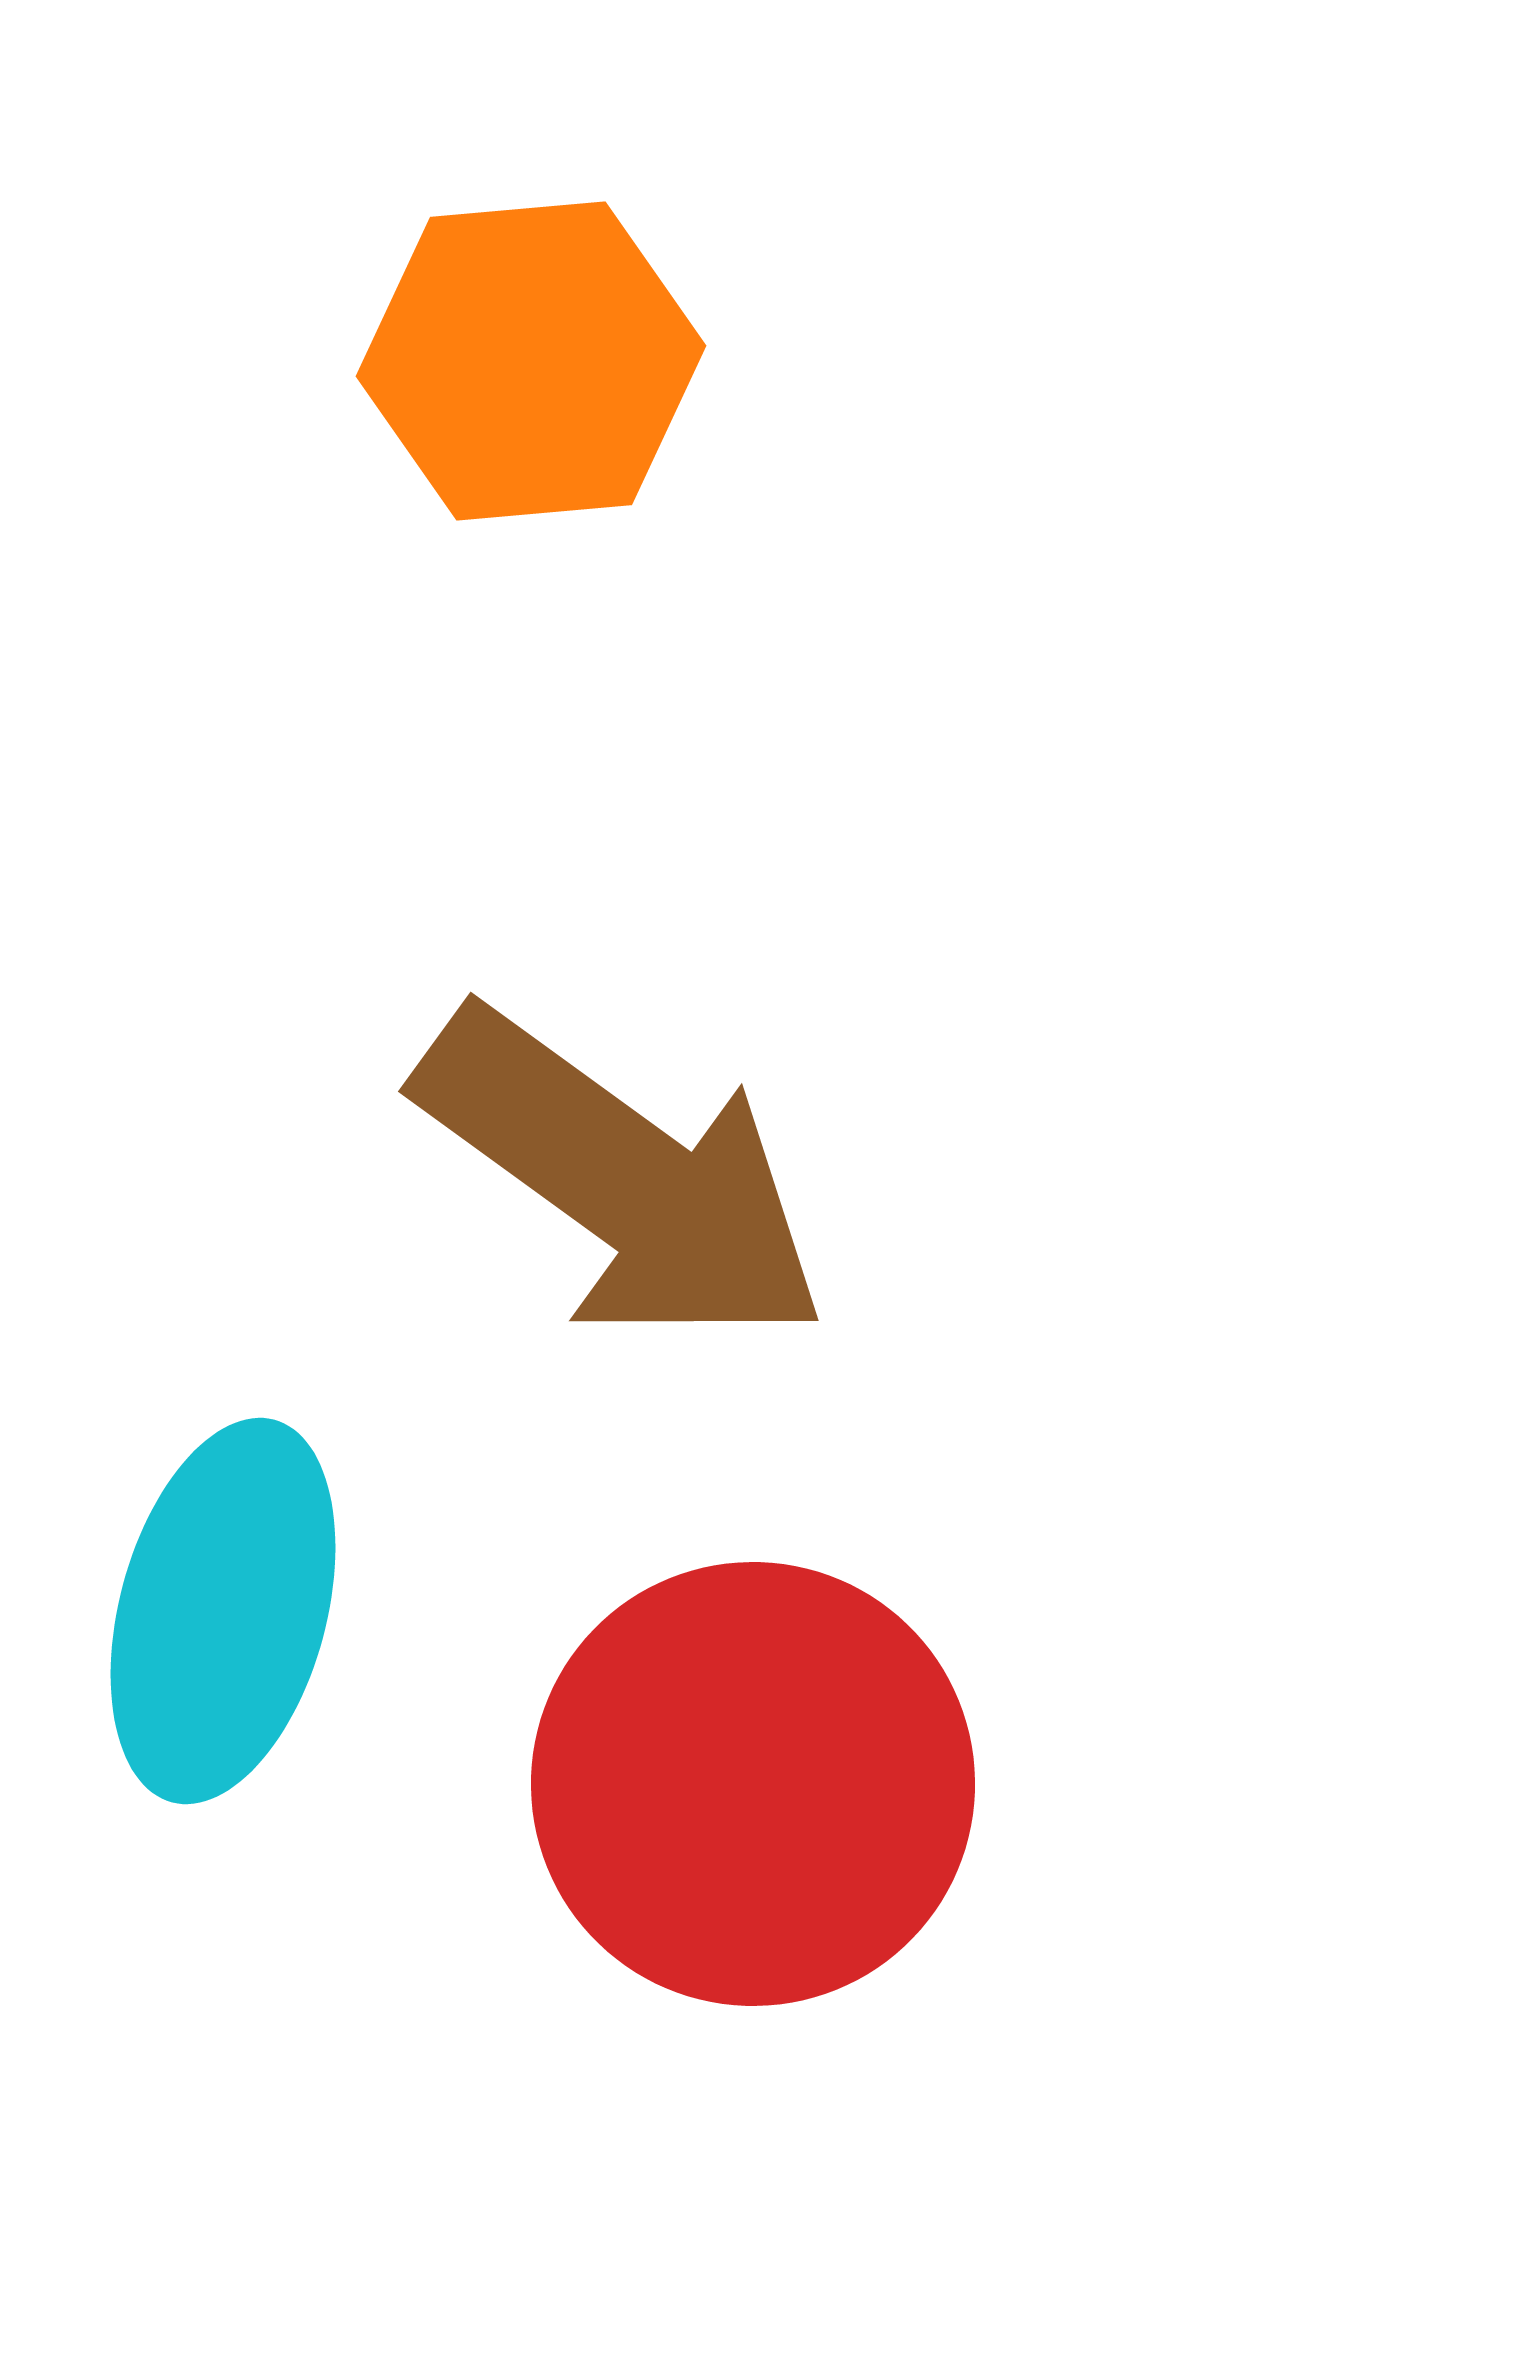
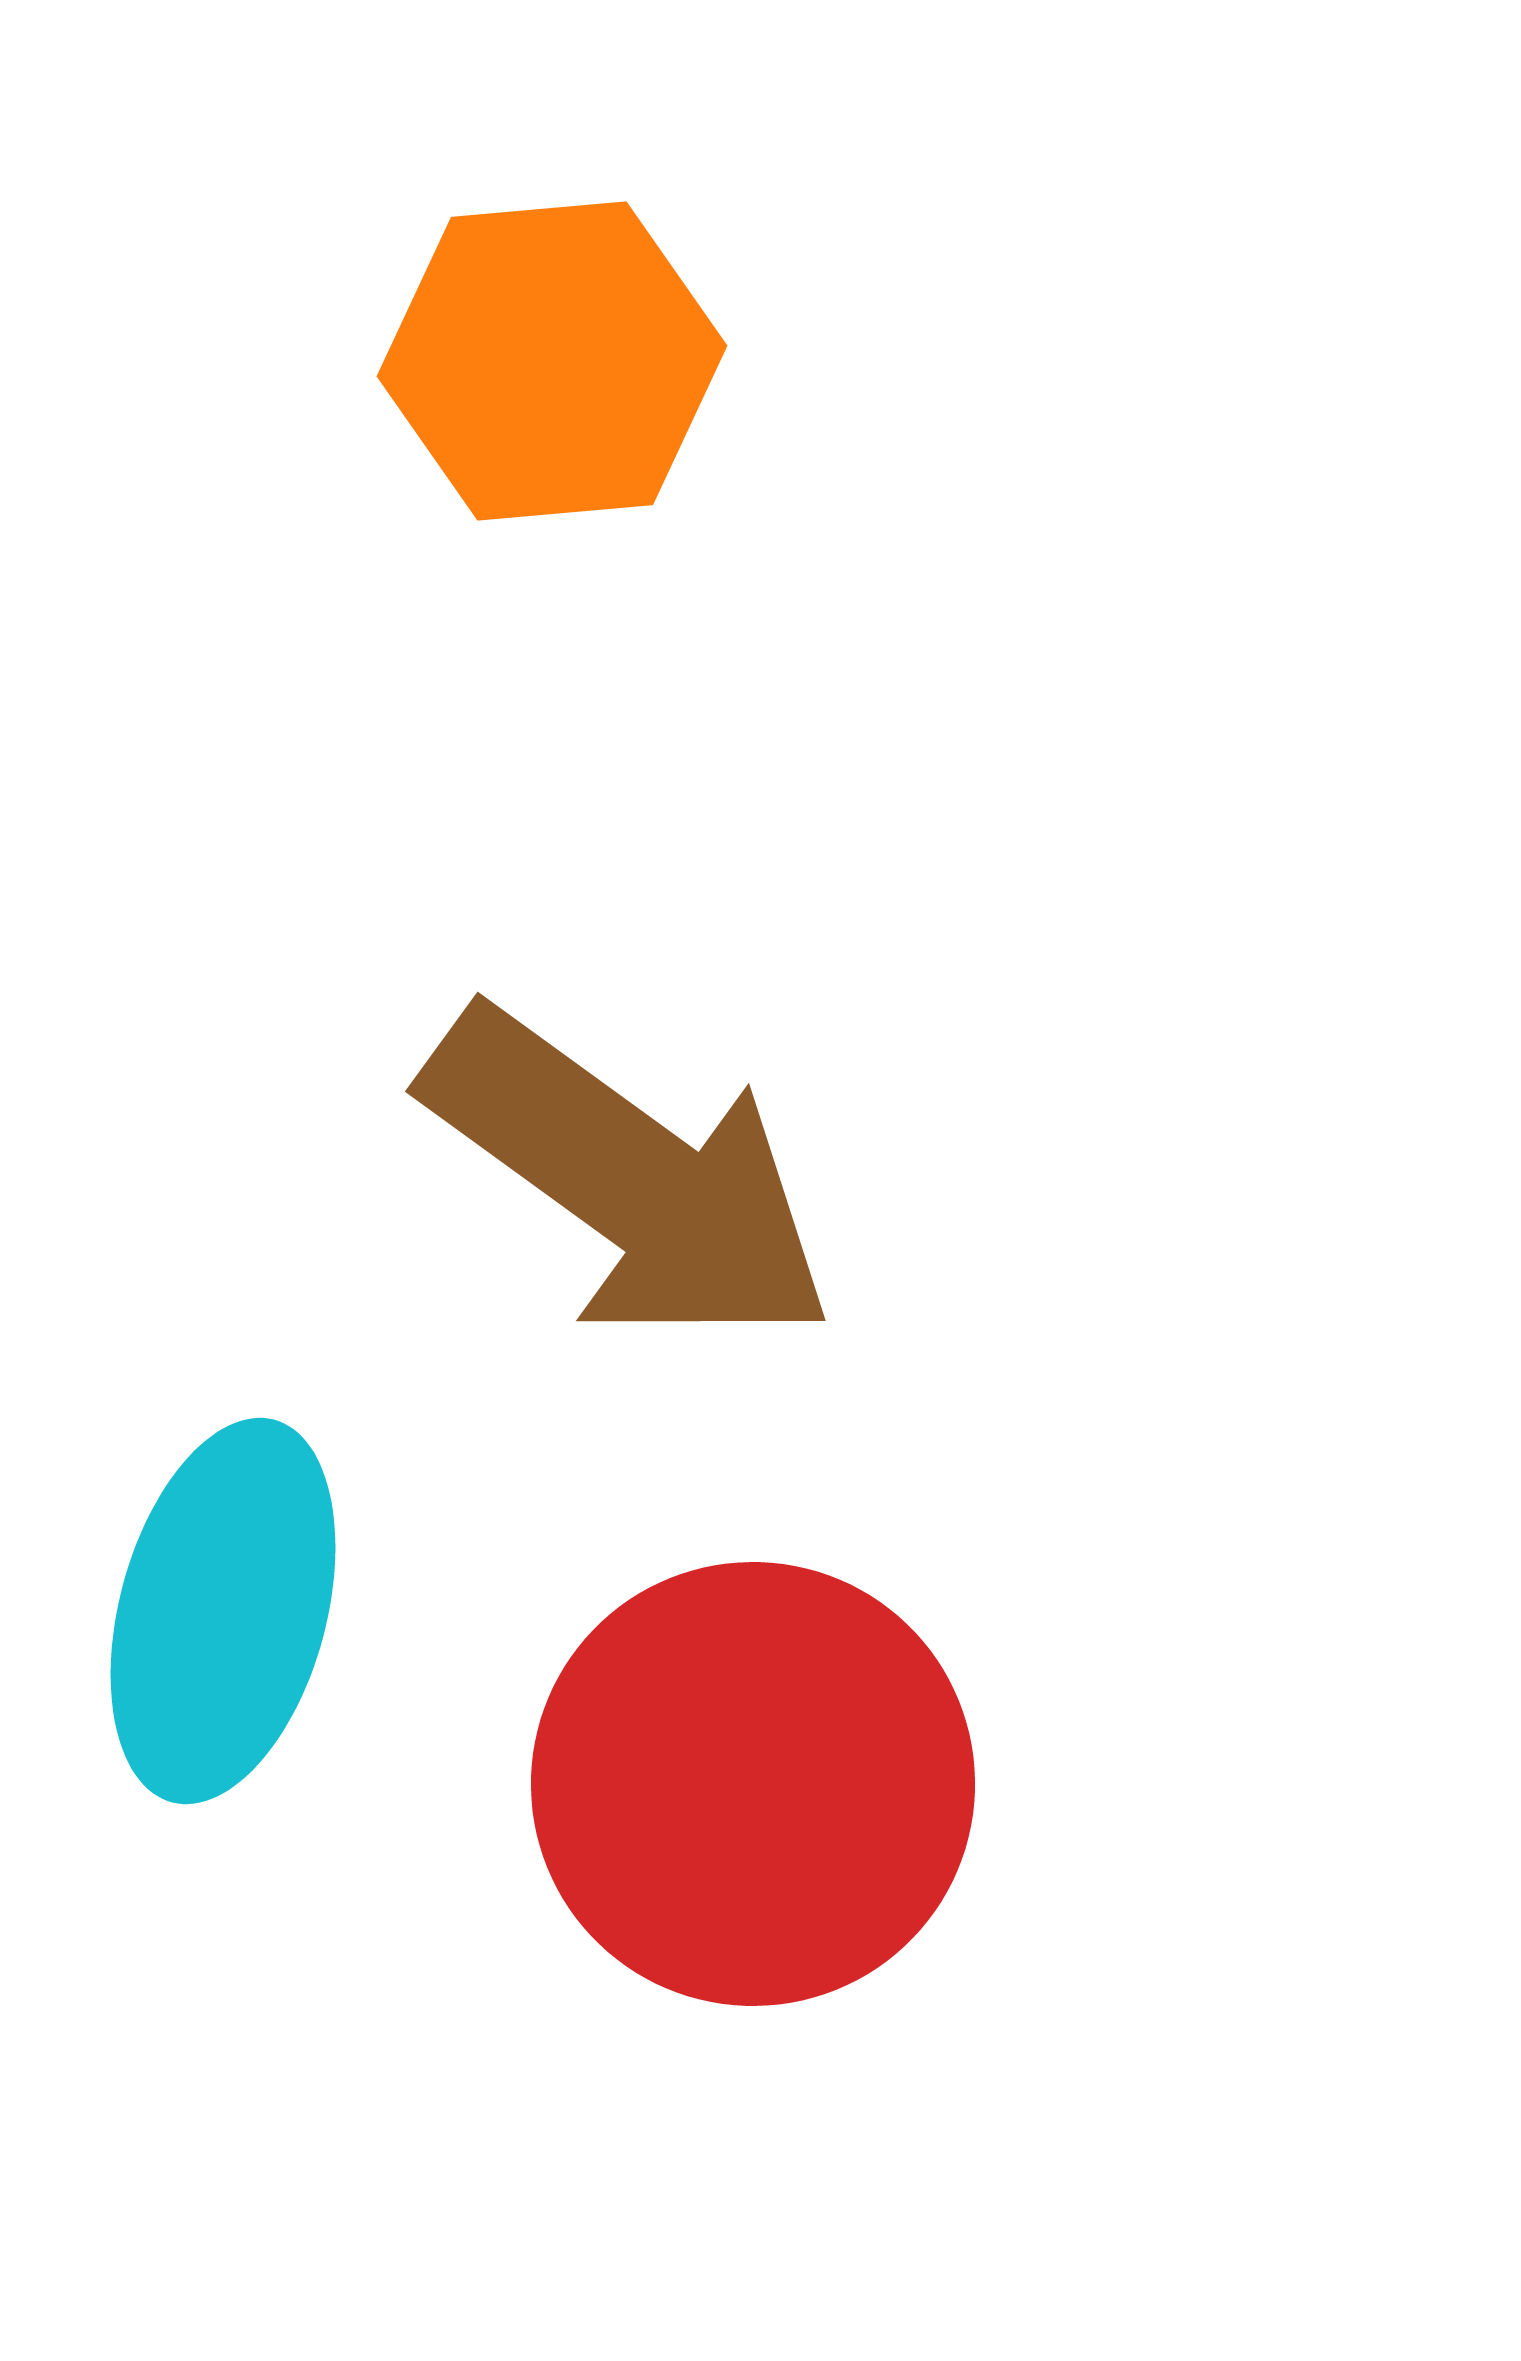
orange hexagon: moved 21 px right
brown arrow: moved 7 px right
